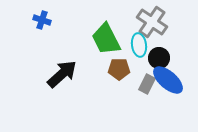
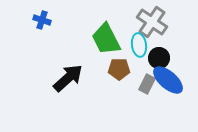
black arrow: moved 6 px right, 4 px down
